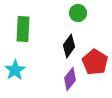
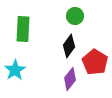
green circle: moved 3 px left, 3 px down
